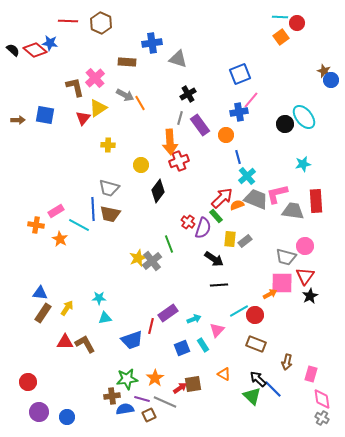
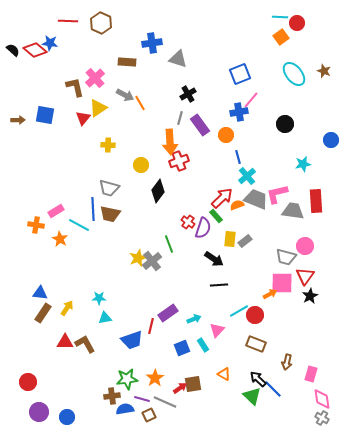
blue circle at (331, 80): moved 60 px down
cyan ellipse at (304, 117): moved 10 px left, 43 px up
